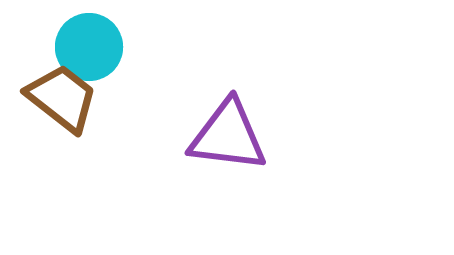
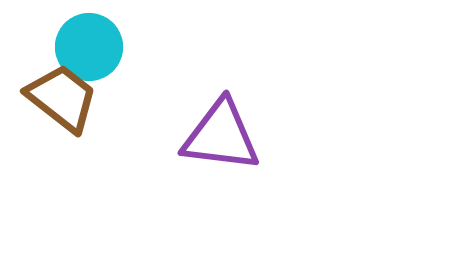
purple triangle: moved 7 px left
